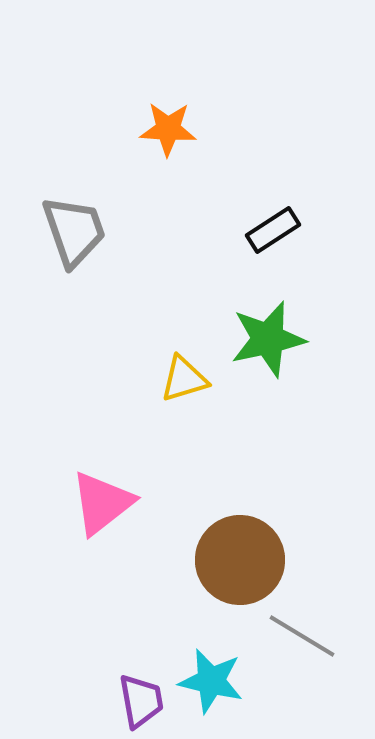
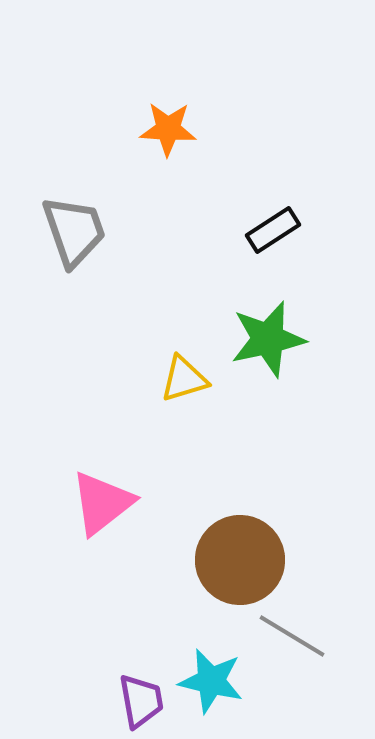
gray line: moved 10 px left
